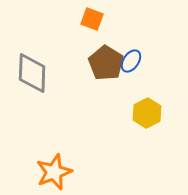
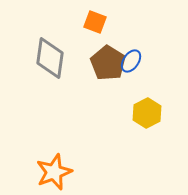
orange square: moved 3 px right, 3 px down
brown pentagon: moved 2 px right
gray diamond: moved 18 px right, 15 px up; rotated 6 degrees clockwise
